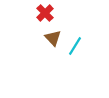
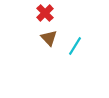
brown triangle: moved 4 px left
